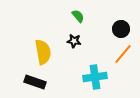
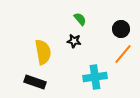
green semicircle: moved 2 px right, 3 px down
